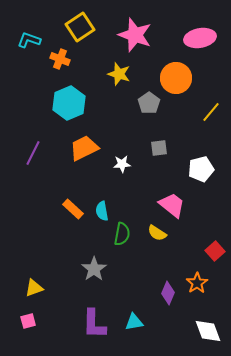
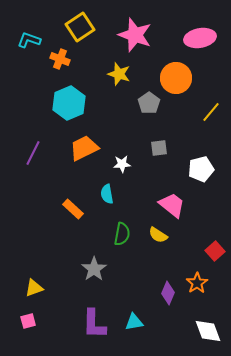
cyan semicircle: moved 5 px right, 17 px up
yellow semicircle: moved 1 px right, 2 px down
